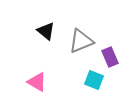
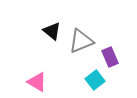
black triangle: moved 6 px right
cyan square: moved 1 px right; rotated 30 degrees clockwise
